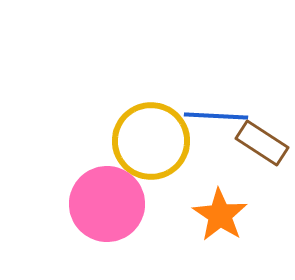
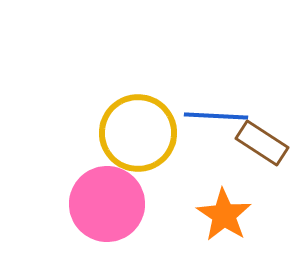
yellow circle: moved 13 px left, 8 px up
orange star: moved 4 px right
